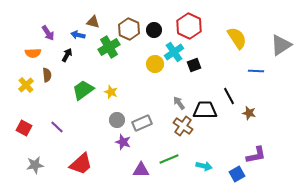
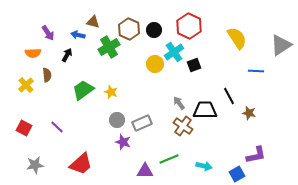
purple triangle: moved 4 px right, 1 px down
